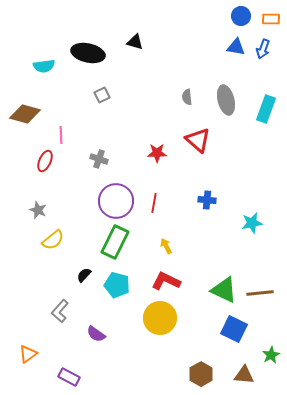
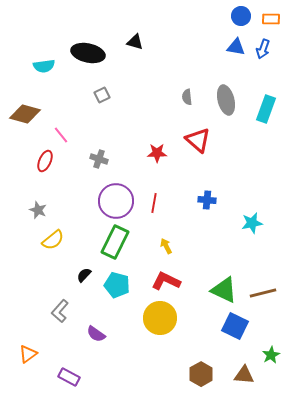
pink line: rotated 36 degrees counterclockwise
brown line: moved 3 px right; rotated 8 degrees counterclockwise
blue square: moved 1 px right, 3 px up
